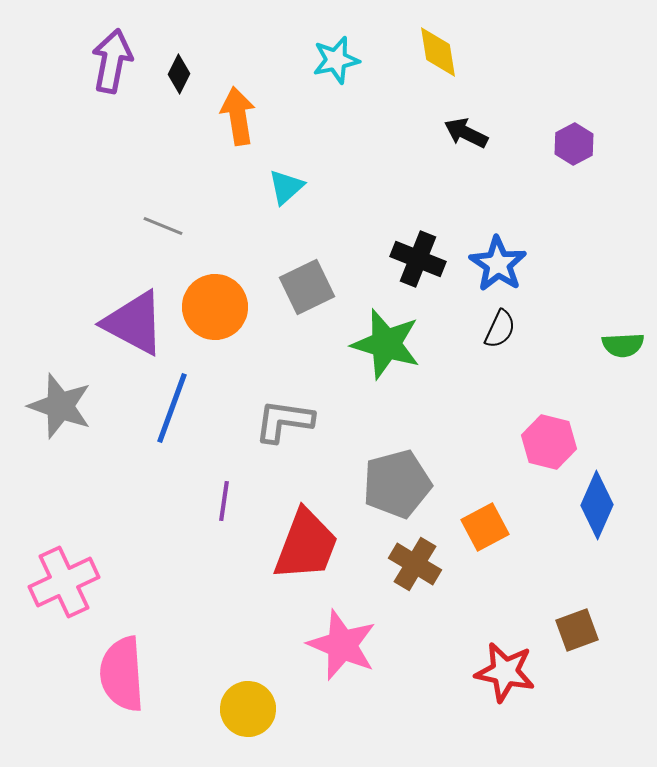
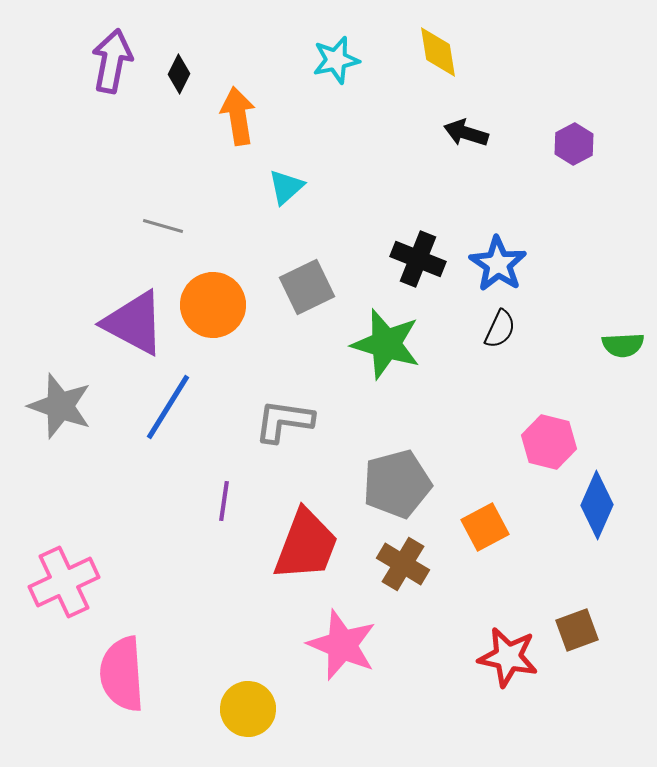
black arrow: rotated 9 degrees counterclockwise
gray line: rotated 6 degrees counterclockwise
orange circle: moved 2 px left, 2 px up
blue line: moved 4 px left, 1 px up; rotated 12 degrees clockwise
brown cross: moved 12 px left
red star: moved 3 px right, 15 px up
